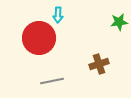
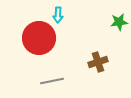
brown cross: moved 1 px left, 2 px up
